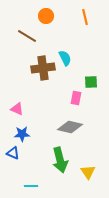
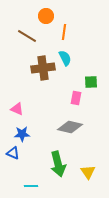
orange line: moved 21 px left, 15 px down; rotated 21 degrees clockwise
green arrow: moved 2 px left, 4 px down
